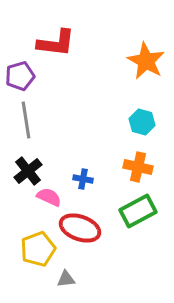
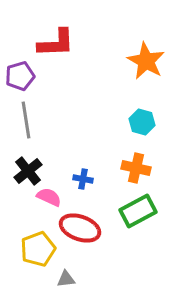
red L-shape: rotated 9 degrees counterclockwise
orange cross: moved 2 px left, 1 px down
